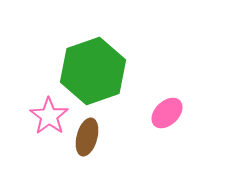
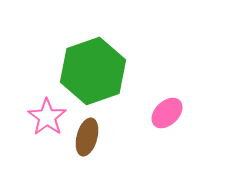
pink star: moved 2 px left, 1 px down
